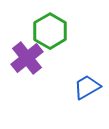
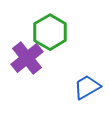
green hexagon: moved 1 px down
